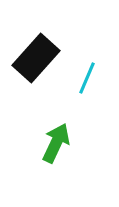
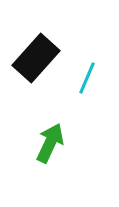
green arrow: moved 6 px left
